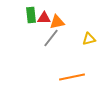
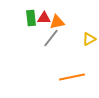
green rectangle: moved 3 px down
yellow triangle: rotated 16 degrees counterclockwise
